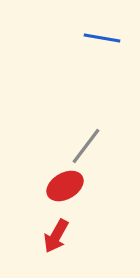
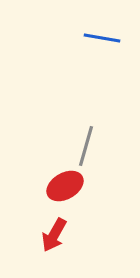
gray line: rotated 21 degrees counterclockwise
red arrow: moved 2 px left, 1 px up
